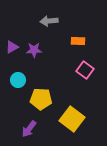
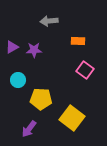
yellow square: moved 1 px up
